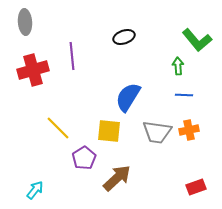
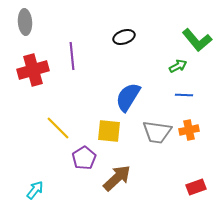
green arrow: rotated 66 degrees clockwise
